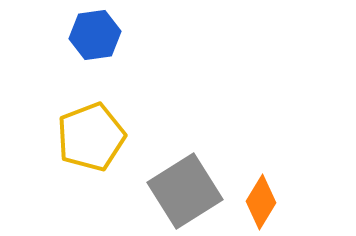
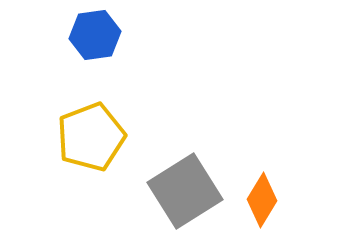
orange diamond: moved 1 px right, 2 px up
